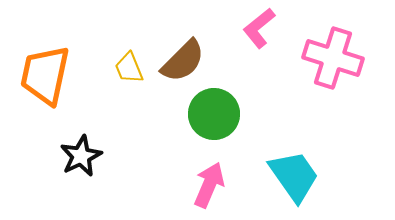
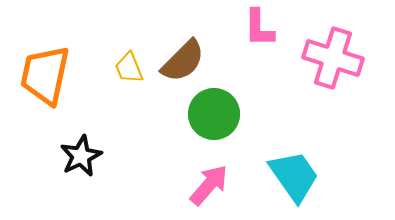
pink L-shape: rotated 51 degrees counterclockwise
pink arrow: rotated 18 degrees clockwise
